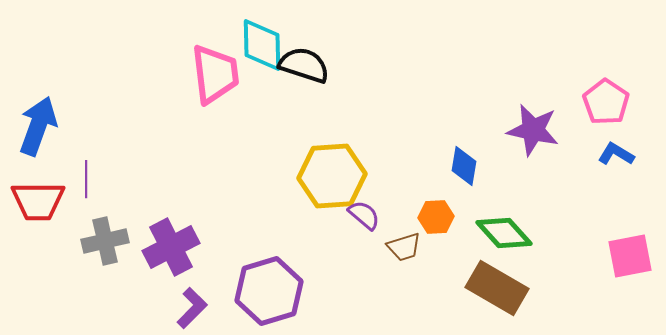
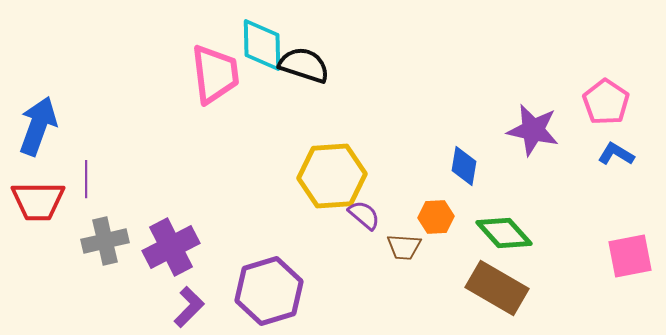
brown trapezoid: rotated 21 degrees clockwise
purple L-shape: moved 3 px left, 1 px up
